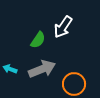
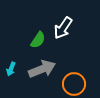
white arrow: moved 1 px down
cyan arrow: moved 1 px right; rotated 88 degrees counterclockwise
